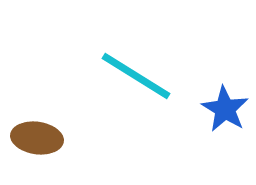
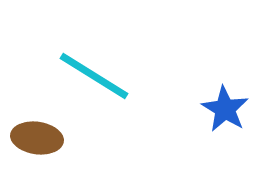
cyan line: moved 42 px left
